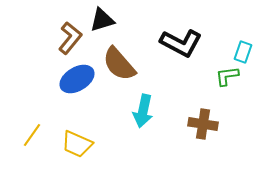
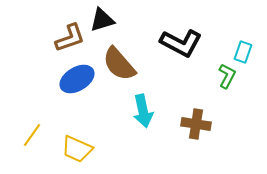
brown L-shape: rotated 32 degrees clockwise
green L-shape: rotated 125 degrees clockwise
cyan arrow: rotated 24 degrees counterclockwise
brown cross: moved 7 px left
yellow trapezoid: moved 5 px down
